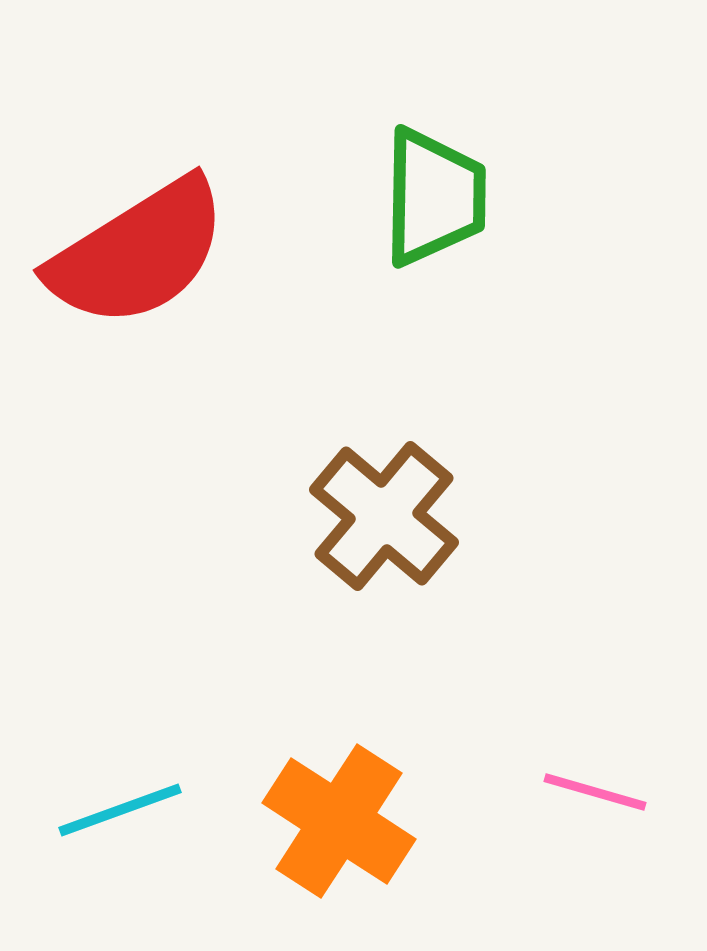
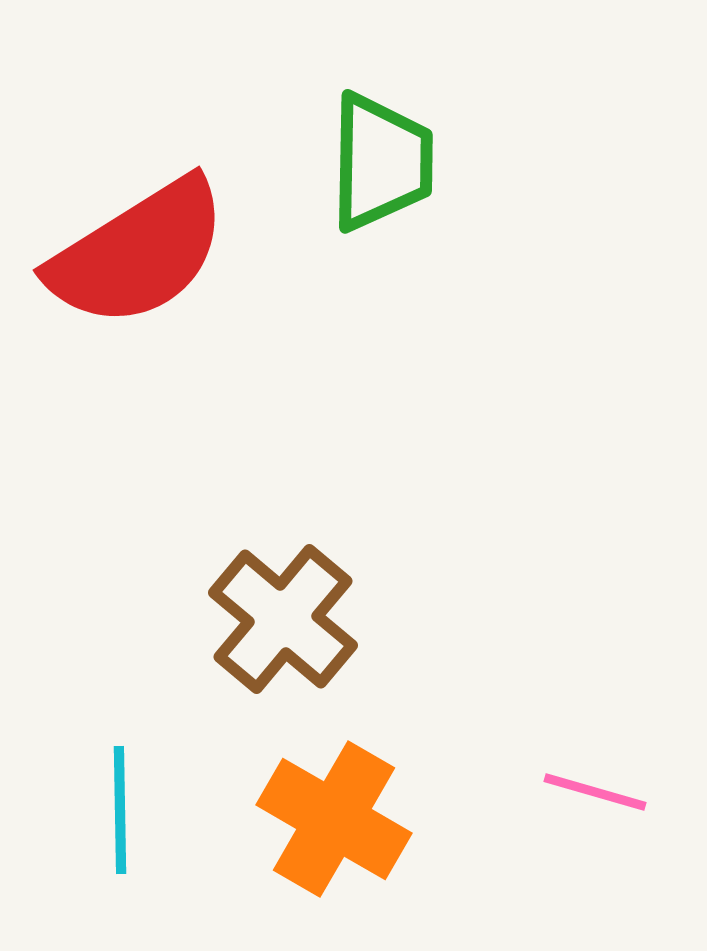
green trapezoid: moved 53 px left, 35 px up
brown cross: moved 101 px left, 103 px down
cyan line: rotated 71 degrees counterclockwise
orange cross: moved 5 px left, 2 px up; rotated 3 degrees counterclockwise
